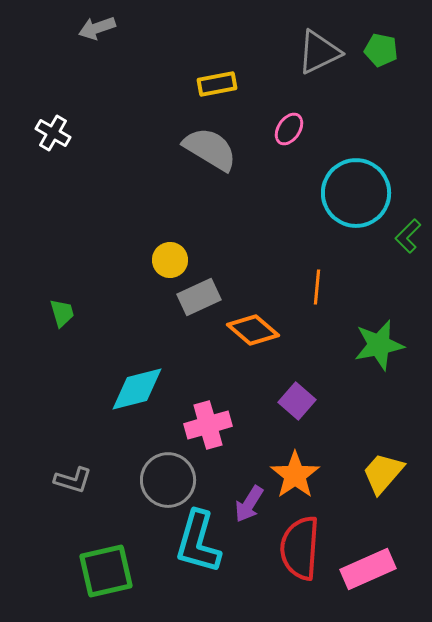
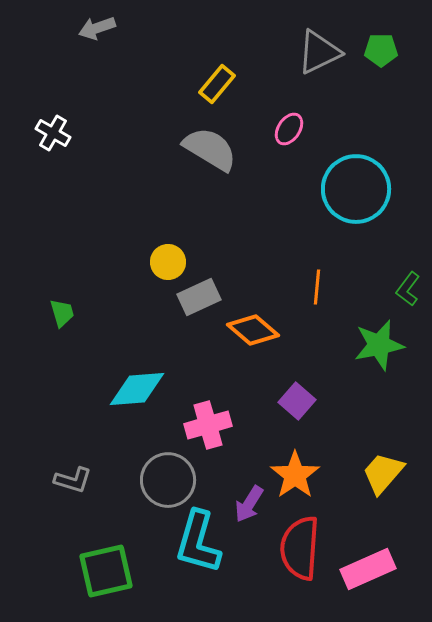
green pentagon: rotated 12 degrees counterclockwise
yellow rectangle: rotated 39 degrees counterclockwise
cyan circle: moved 4 px up
green L-shape: moved 53 px down; rotated 8 degrees counterclockwise
yellow circle: moved 2 px left, 2 px down
cyan diamond: rotated 10 degrees clockwise
